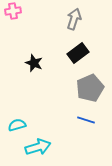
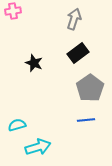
gray pentagon: rotated 12 degrees counterclockwise
blue line: rotated 24 degrees counterclockwise
